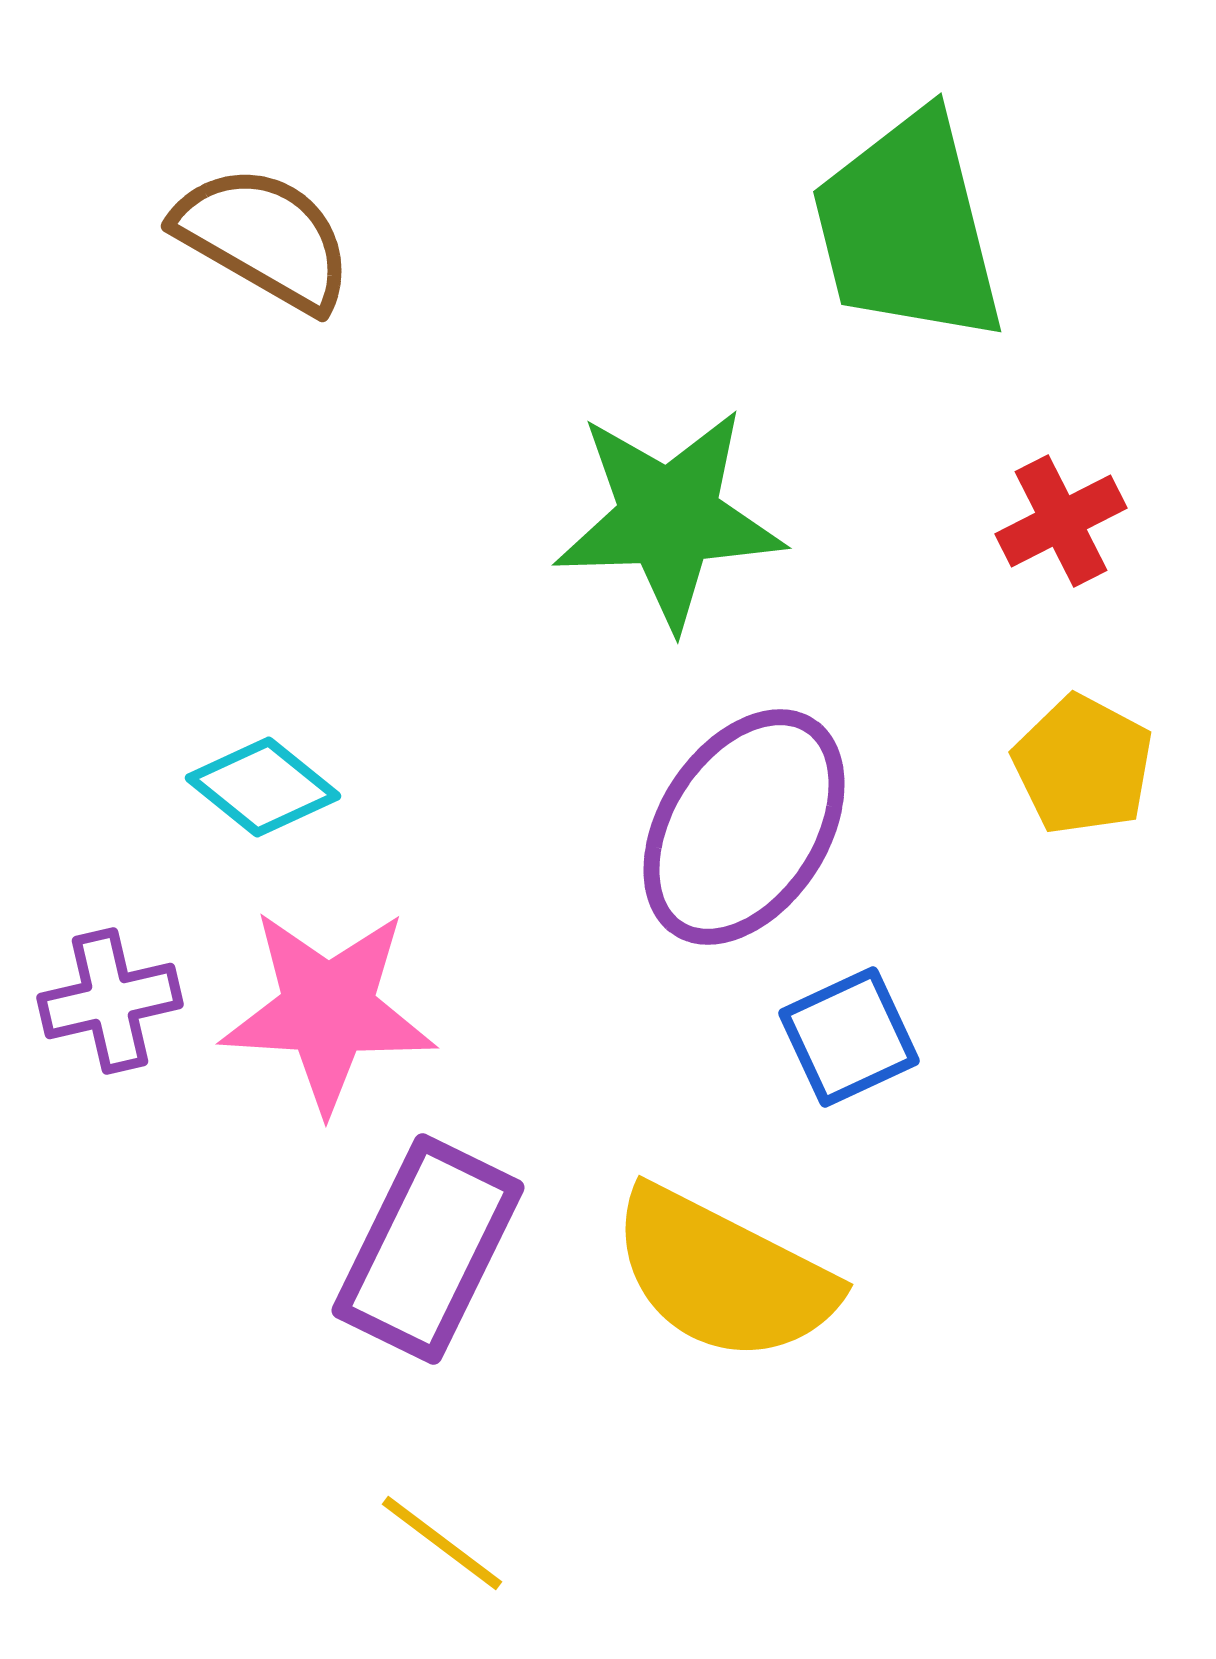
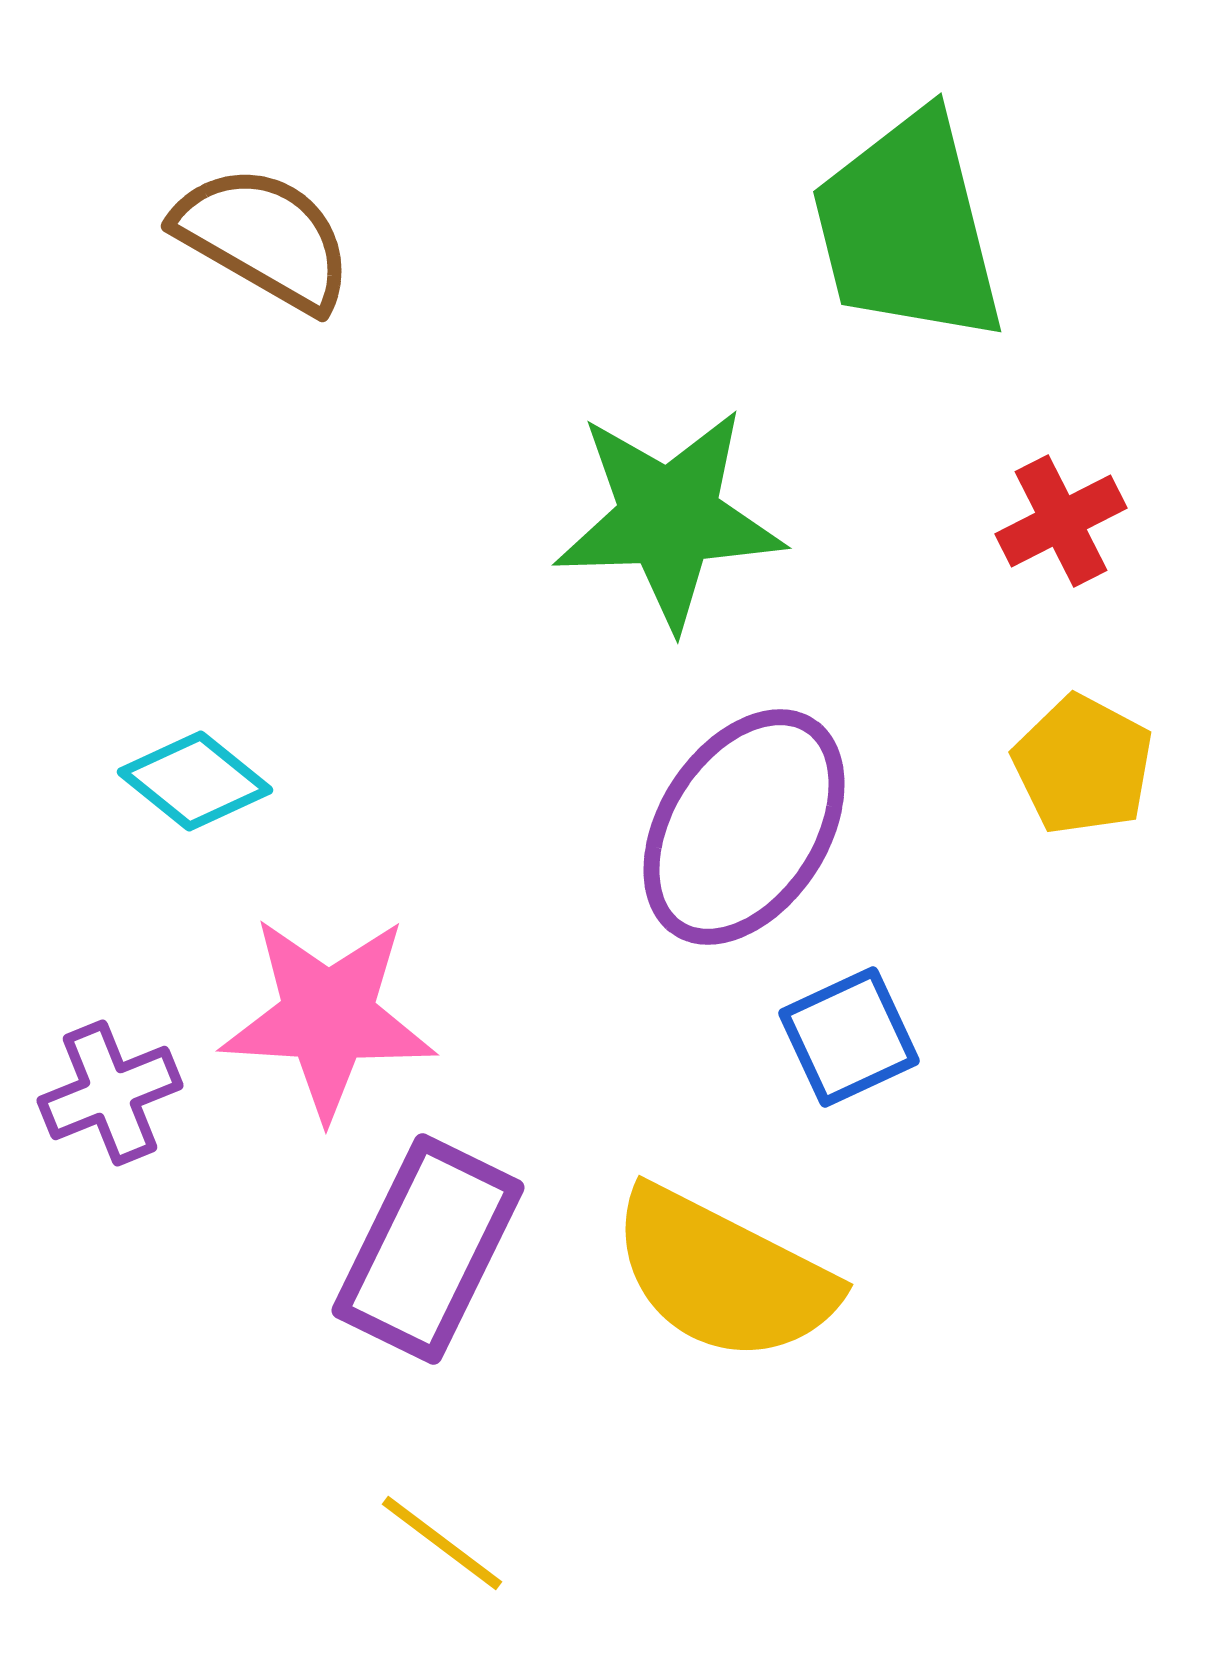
cyan diamond: moved 68 px left, 6 px up
purple cross: moved 92 px down; rotated 9 degrees counterclockwise
pink star: moved 7 px down
